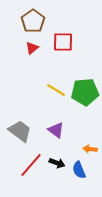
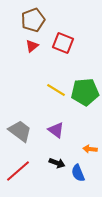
brown pentagon: moved 1 px up; rotated 15 degrees clockwise
red square: moved 1 px down; rotated 20 degrees clockwise
red triangle: moved 2 px up
red line: moved 13 px left, 6 px down; rotated 8 degrees clockwise
blue semicircle: moved 1 px left, 3 px down
